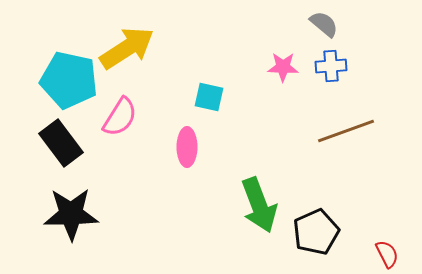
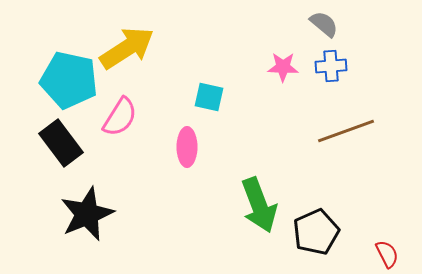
black star: moved 16 px right; rotated 22 degrees counterclockwise
